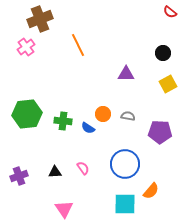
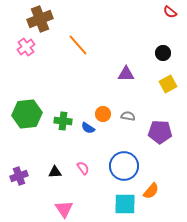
orange line: rotated 15 degrees counterclockwise
blue circle: moved 1 px left, 2 px down
